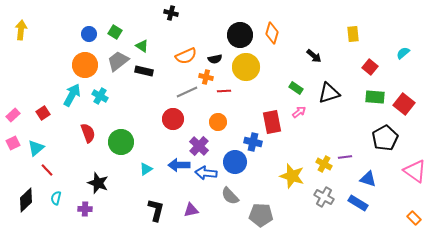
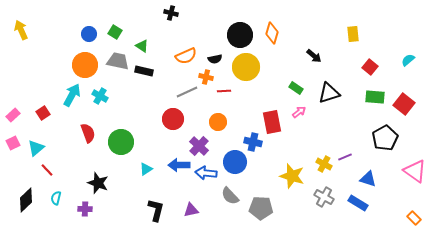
yellow arrow at (21, 30): rotated 30 degrees counterclockwise
cyan semicircle at (403, 53): moved 5 px right, 7 px down
gray trapezoid at (118, 61): rotated 50 degrees clockwise
purple line at (345, 157): rotated 16 degrees counterclockwise
gray pentagon at (261, 215): moved 7 px up
